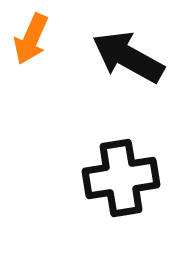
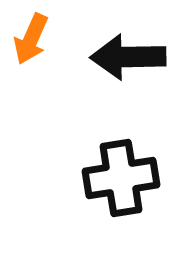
black arrow: rotated 30 degrees counterclockwise
